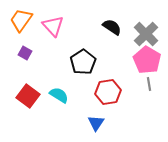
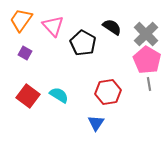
black pentagon: moved 19 px up; rotated 10 degrees counterclockwise
